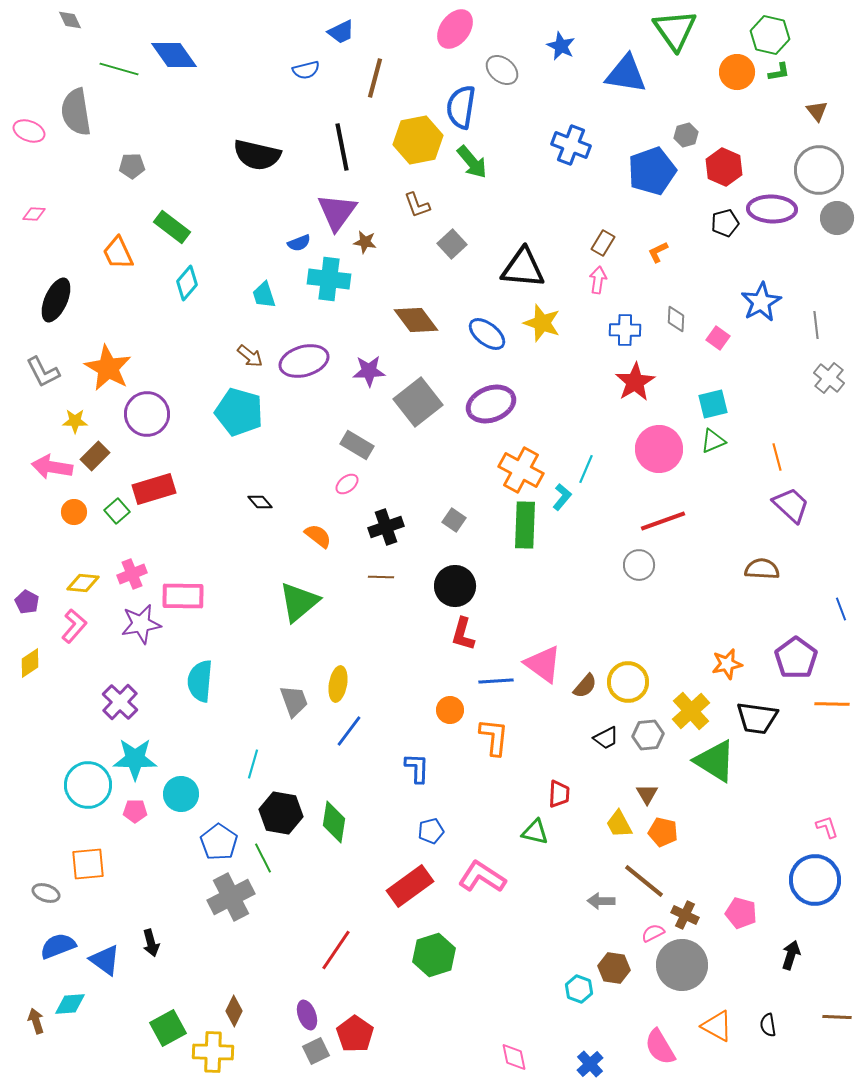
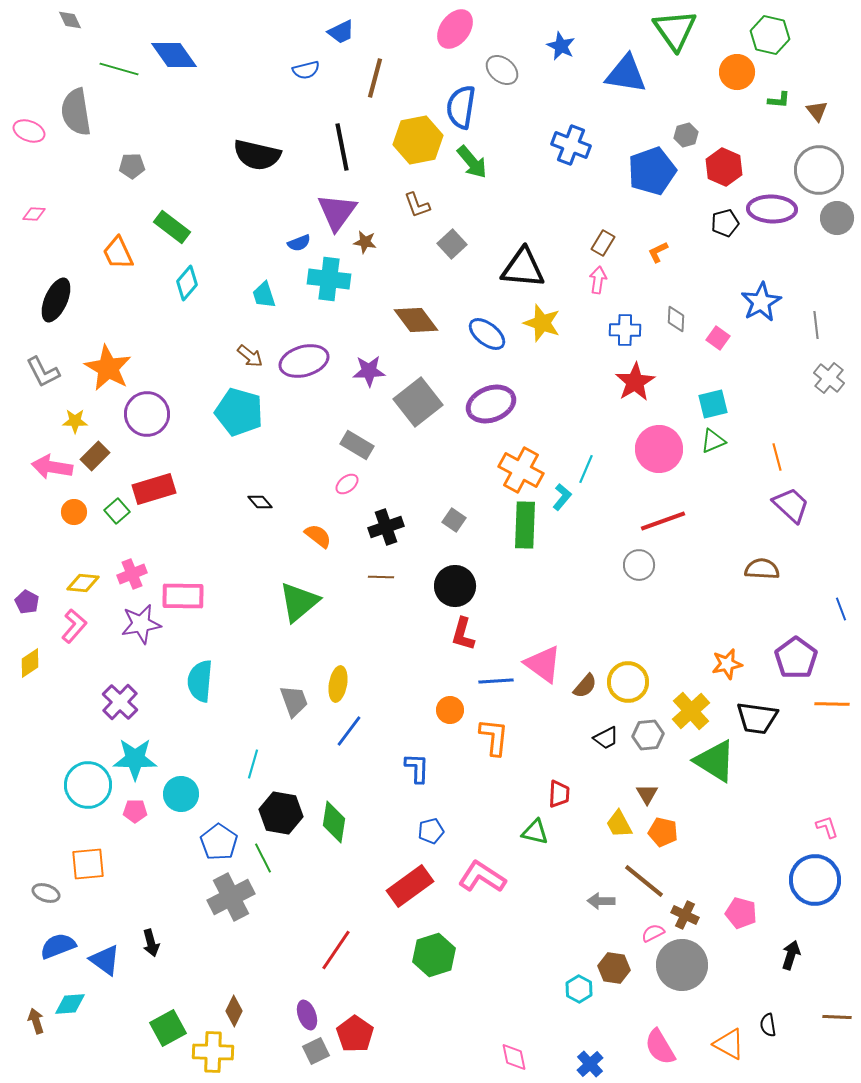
green L-shape at (779, 72): moved 28 px down; rotated 15 degrees clockwise
cyan hexagon at (579, 989): rotated 8 degrees clockwise
orange triangle at (717, 1026): moved 12 px right, 18 px down
